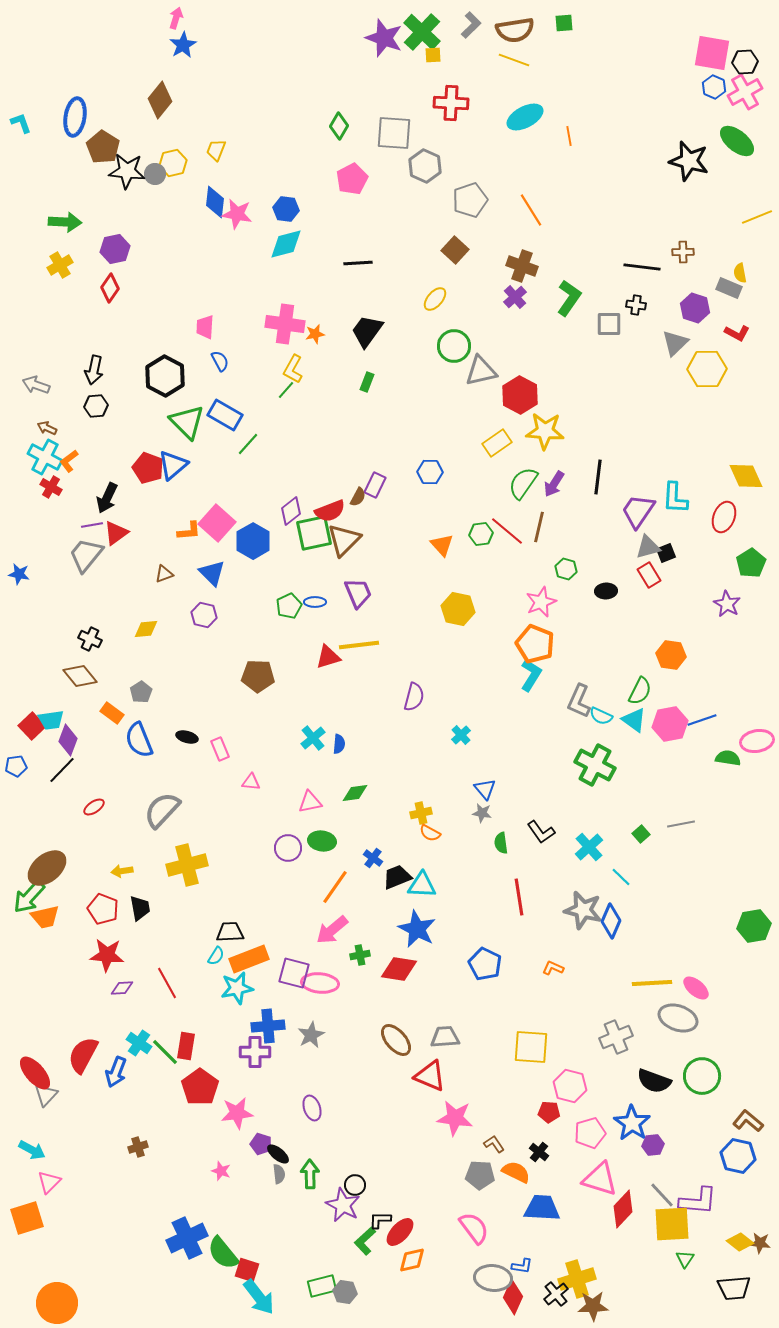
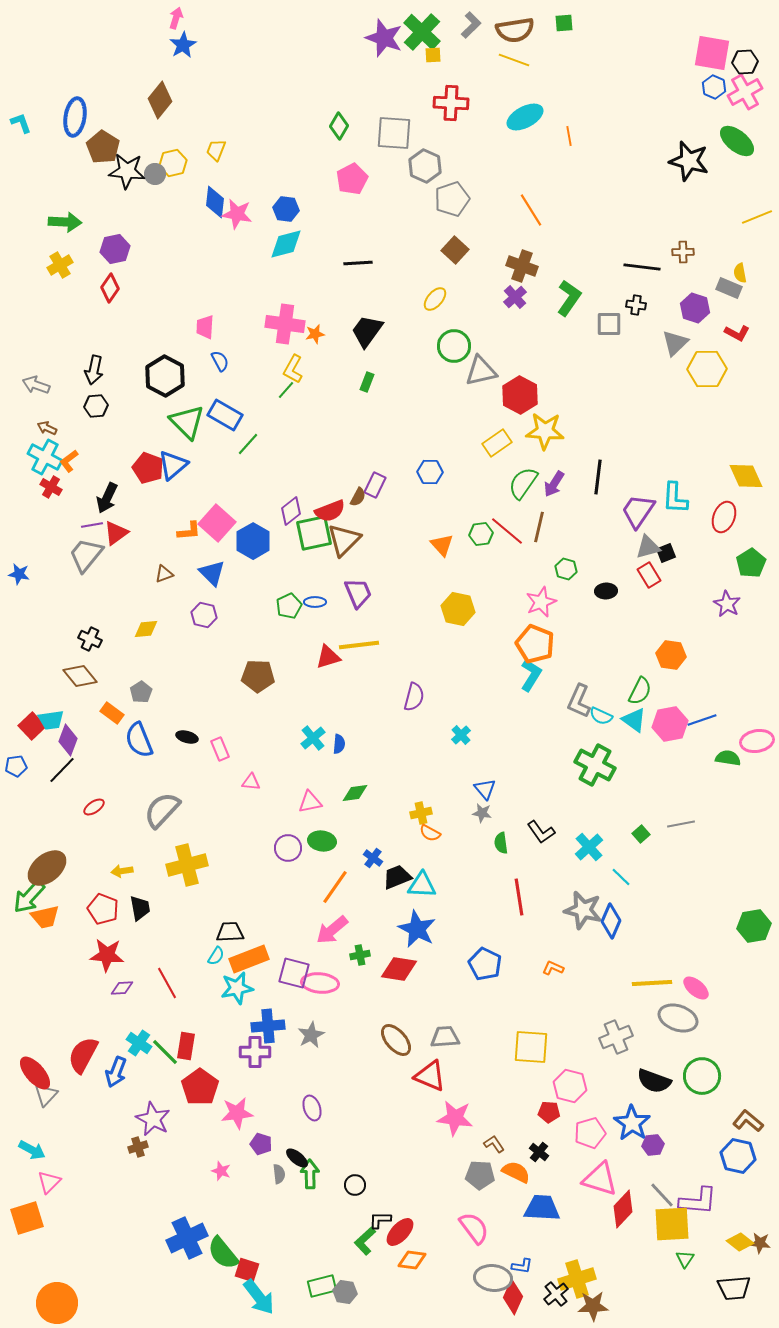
gray pentagon at (470, 200): moved 18 px left, 1 px up
black ellipse at (278, 1154): moved 19 px right, 4 px down
purple star at (343, 1205): moved 190 px left, 86 px up
orange diamond at (412, 1260): rotated 20 degrees clockwise
